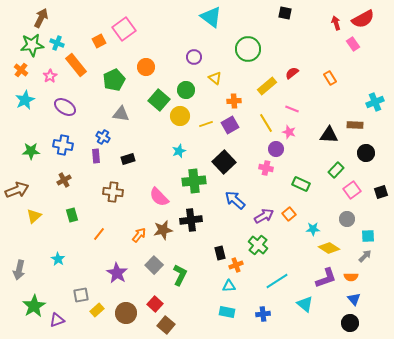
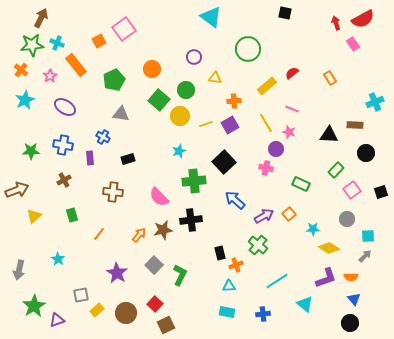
orange circle at (146, 67): moved 6 px right, 2 px down
yellow triangle at (215, 78): rotated 32 degrees counterclockwise
purple rectangle at (96, 156): moved 6 px left, 2 px down
brown square at (166, 325): rotated 24 degrees clockwise
